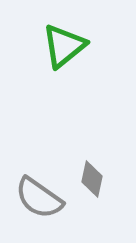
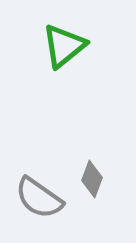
gray diamond: rotated 9 degrees clockwise
